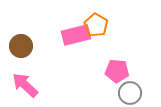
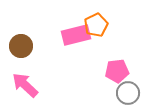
orange pentagon: rotated 15 degrees clockwise
pink pentagon: rotated 10 degrees counterclockwise
gray circle: moved 2 px left
